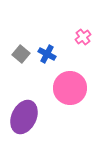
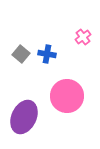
blue cross: rotated 18 degrees counterclockwise
pink circle: moved 3 px left, 8 px down
